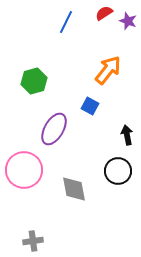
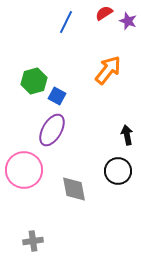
blue square: moved 33 px left, 10 px up
purple ellipse: moved 2 px left, 1 px down
